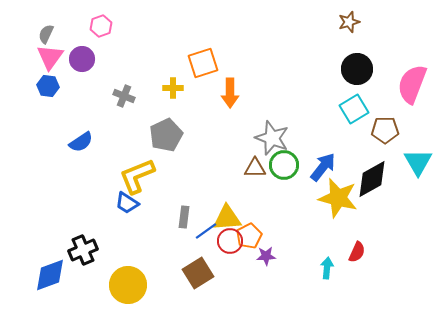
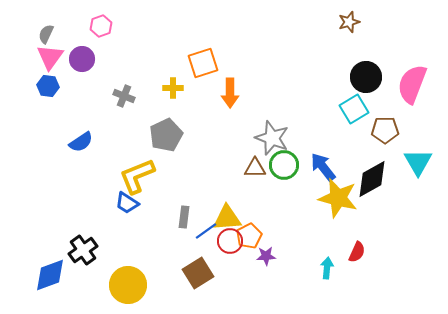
black circle: moved 9 px right, 8 px down
blue arrow: rotated 76 degrees counterclockwise
black cross: rotated 12 degrees counterclockwise
